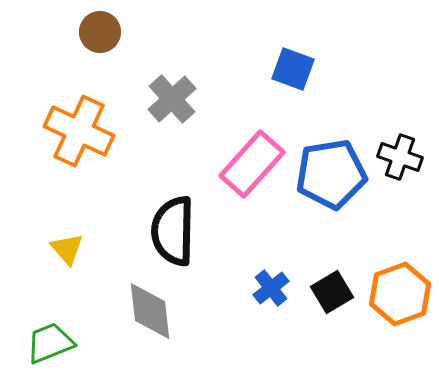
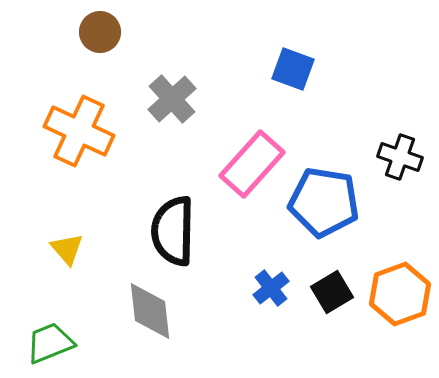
blue pentagon: moved 7 px left, 28 px down; rotated 18 degrees clockwise
